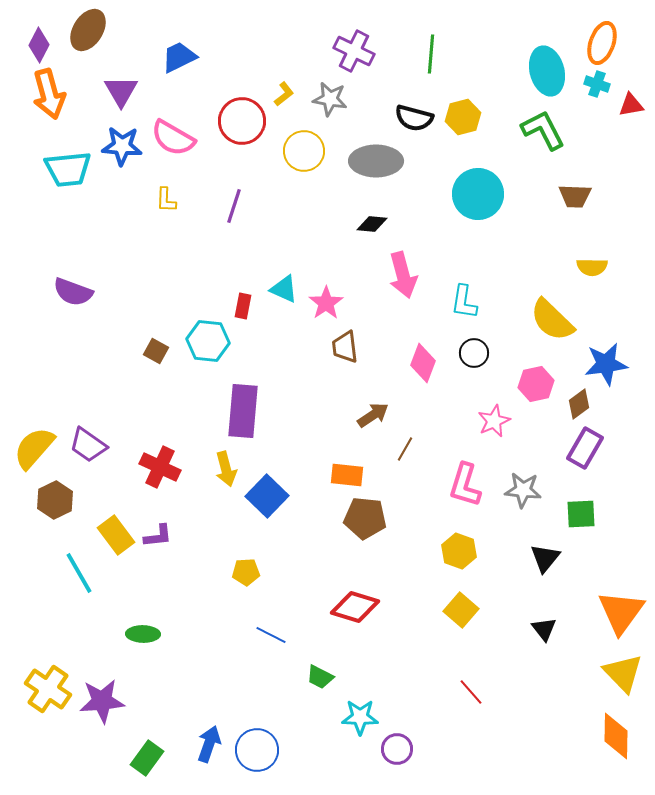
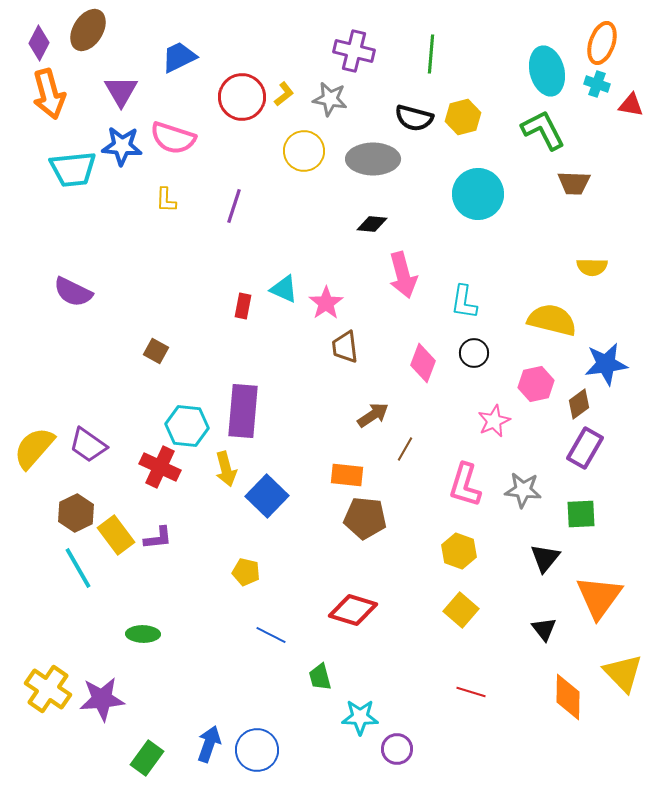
purple diamond at (39, 45): moved 2 px up
purple cross at (354, 51): rotated 12 degrees counterclockwise
red triangle at (631, 105): rotated 20 degrees clockwise
red circle at (242, 121): moved 24 px up
pink semicircle at (173, 138): rotated 12 degrees counterclockwise
gray ellipse at (376, 161): moved 3 px left, 2 px up
cyan trapezoid at (68, 169): moved 5 px right
brown trapezoid at (575, 196): moved 1 px left, 13 px up
purple semicircle at (73, 292): rotated 6 degrees clockwise
yellow semicircle at (552, 320): rotated 150 degrees clockwise
cyan hexagon at (208, 341): moved 21 px left, 85 px down
brown hexagon at (55, 500): moved 21 px right, 13 px down
purple L-shape at (158, 536): moved 2 px down
yellow pentagon at (246, 572): rotated 16 degrees clockwise
cyan line at (79, 573): moved 1 px left, 5 px up
red diamond at (355, 607): moved 2 px left, 3 px down
orange triangle at (621, 612): moved 22 px left, 15 px up
green trapezoid at (320, 677): rotated 48 degrees clockwise
red line at (471, 692): rotated 32 degrees counterclockwise
purple star at (102, 701): moved 2 px up
orange diamond at (616, 736): moved 48 px left, 39 px up
